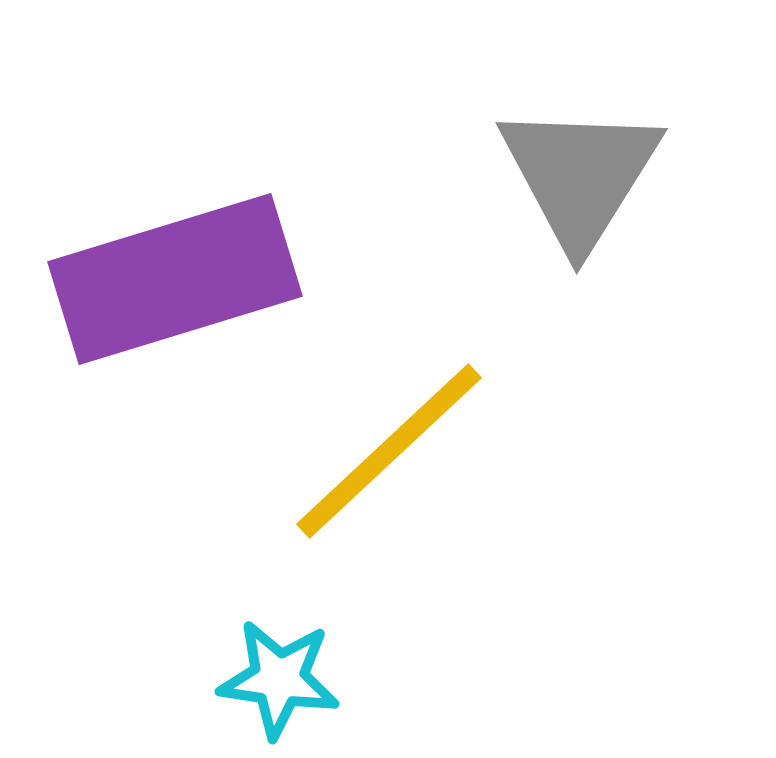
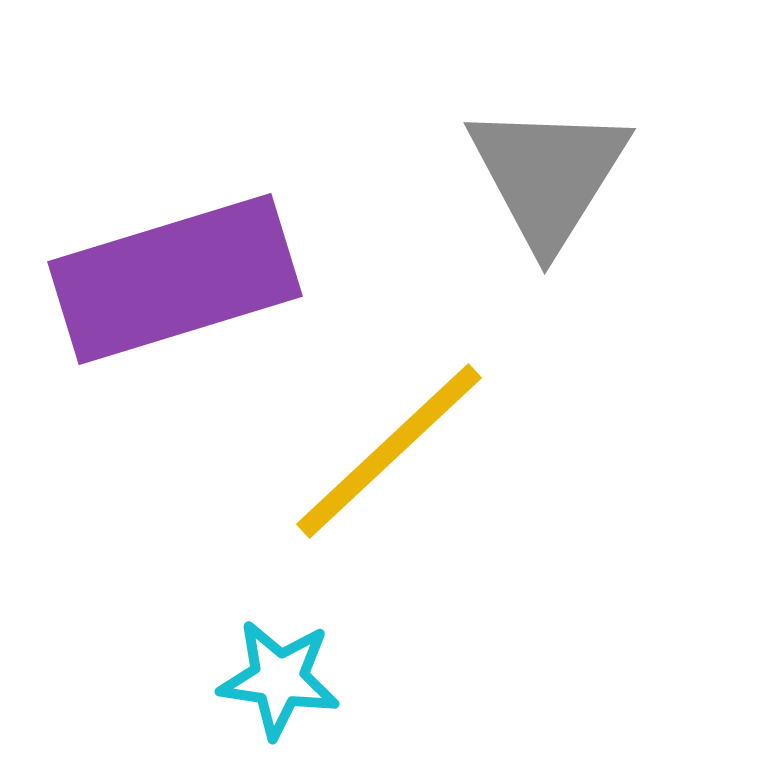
gray triangle: moved 32 px left
